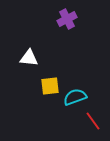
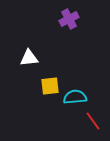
purple cross: moved 2 px right
white triangle: rotated 12 degrees counterclockwise
cyan semicircle: rotated 15 degrees clockwise
